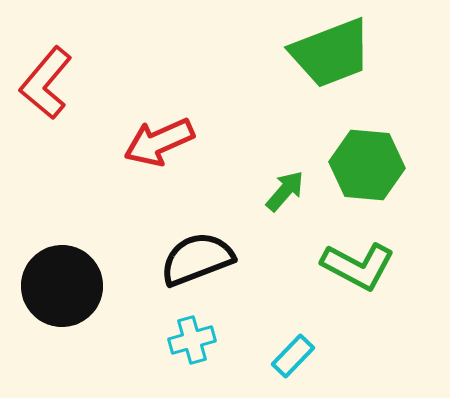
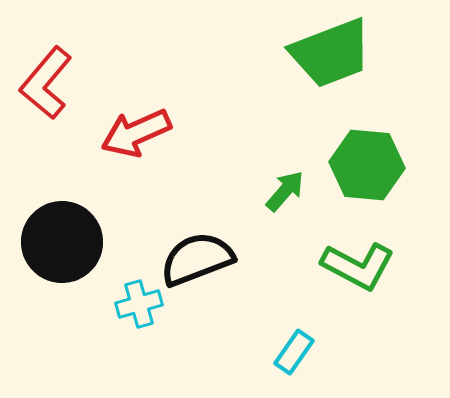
red arrow: moved 23 px left, 9 px up
black circle: moved 44 px up
cyan cross: moved 53 px left, 36 px up
cyan rectangle: moved 1 px right, 4 px up; rotated 9 degrees counterclockwise
